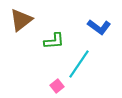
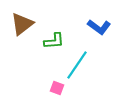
brown triangle: moved 1 px right, 4 px down
cyan line: moved 2 px left, 1 px down
pink square: moved 2 px down; rotated 32 degrees counterclockwise
